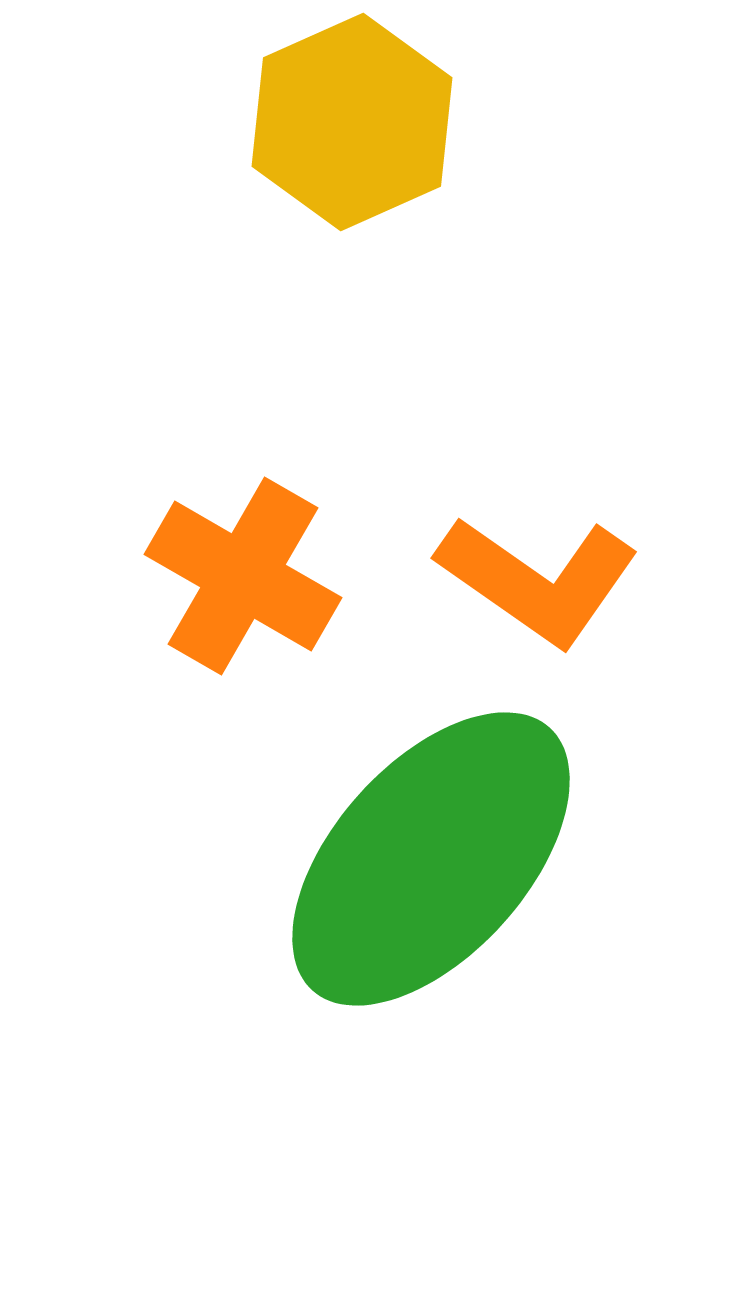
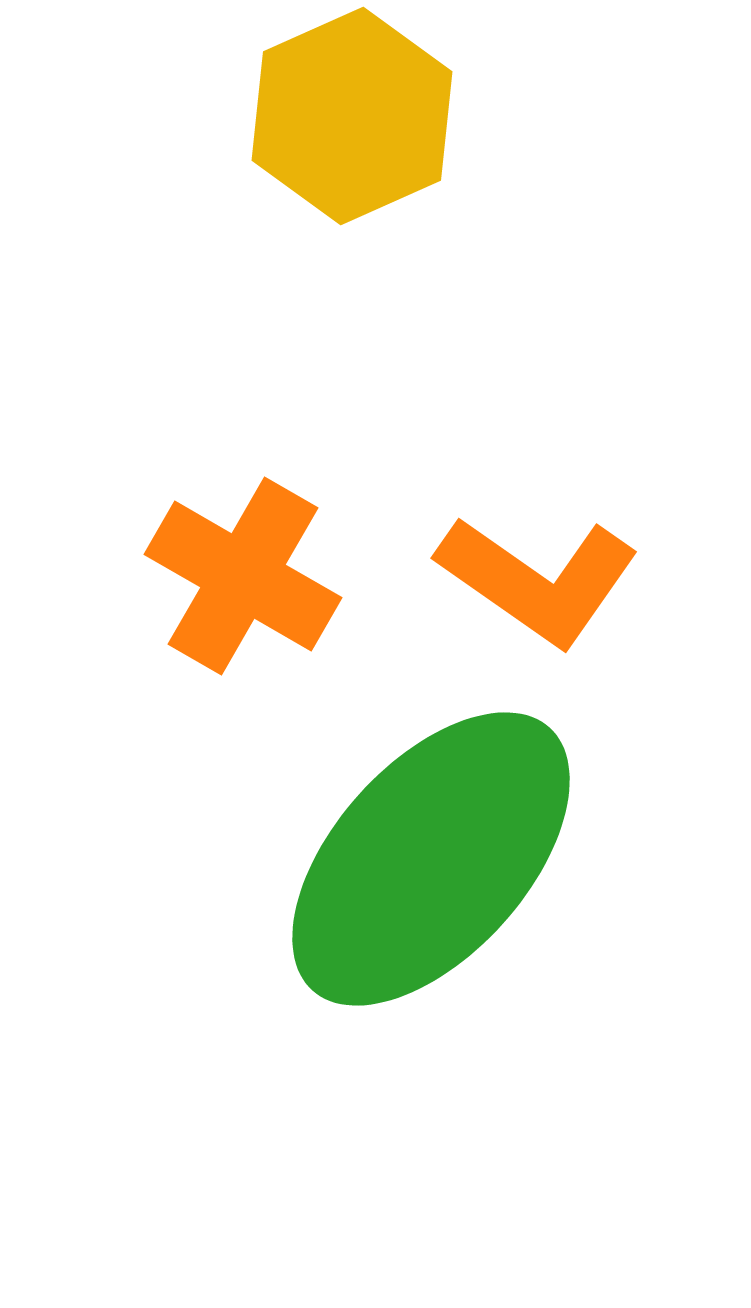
yellow hexagon: moved 6 px up
